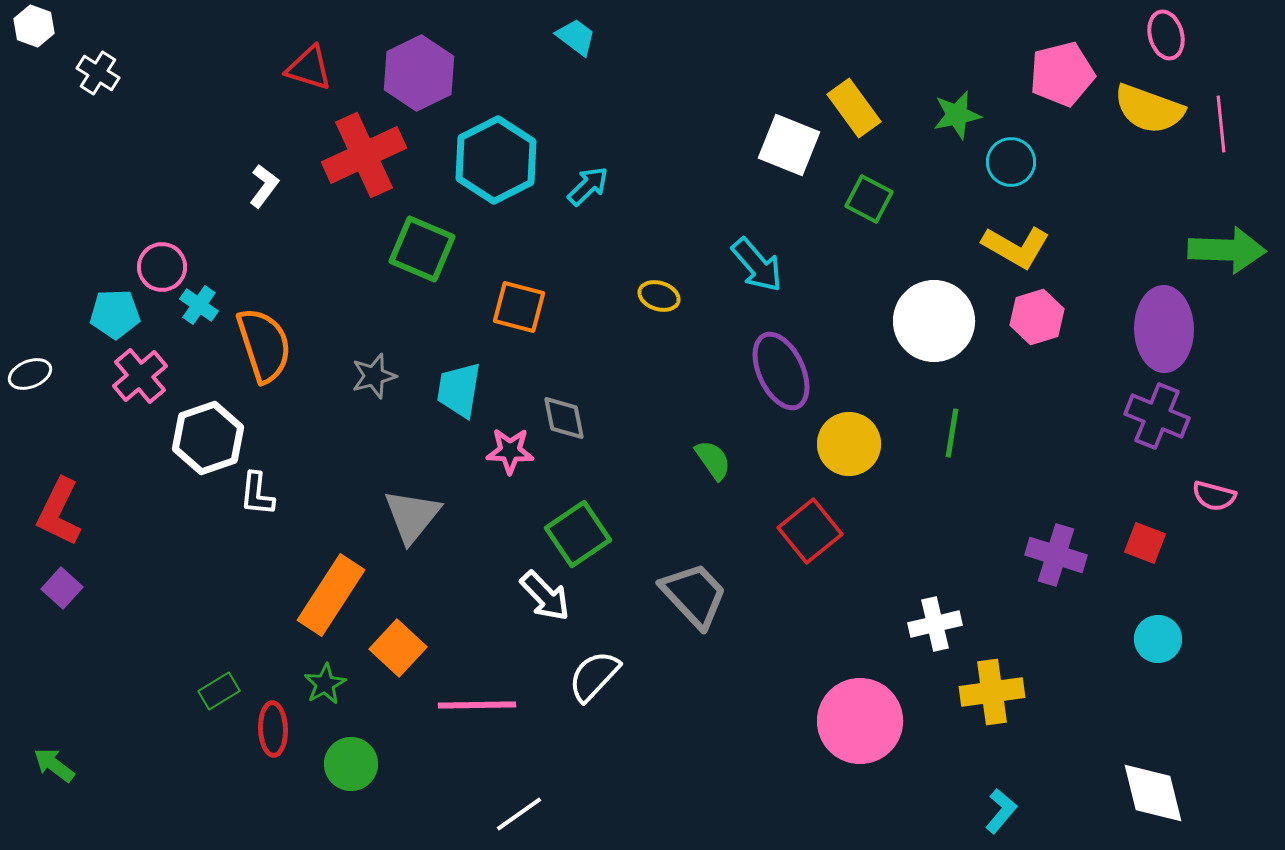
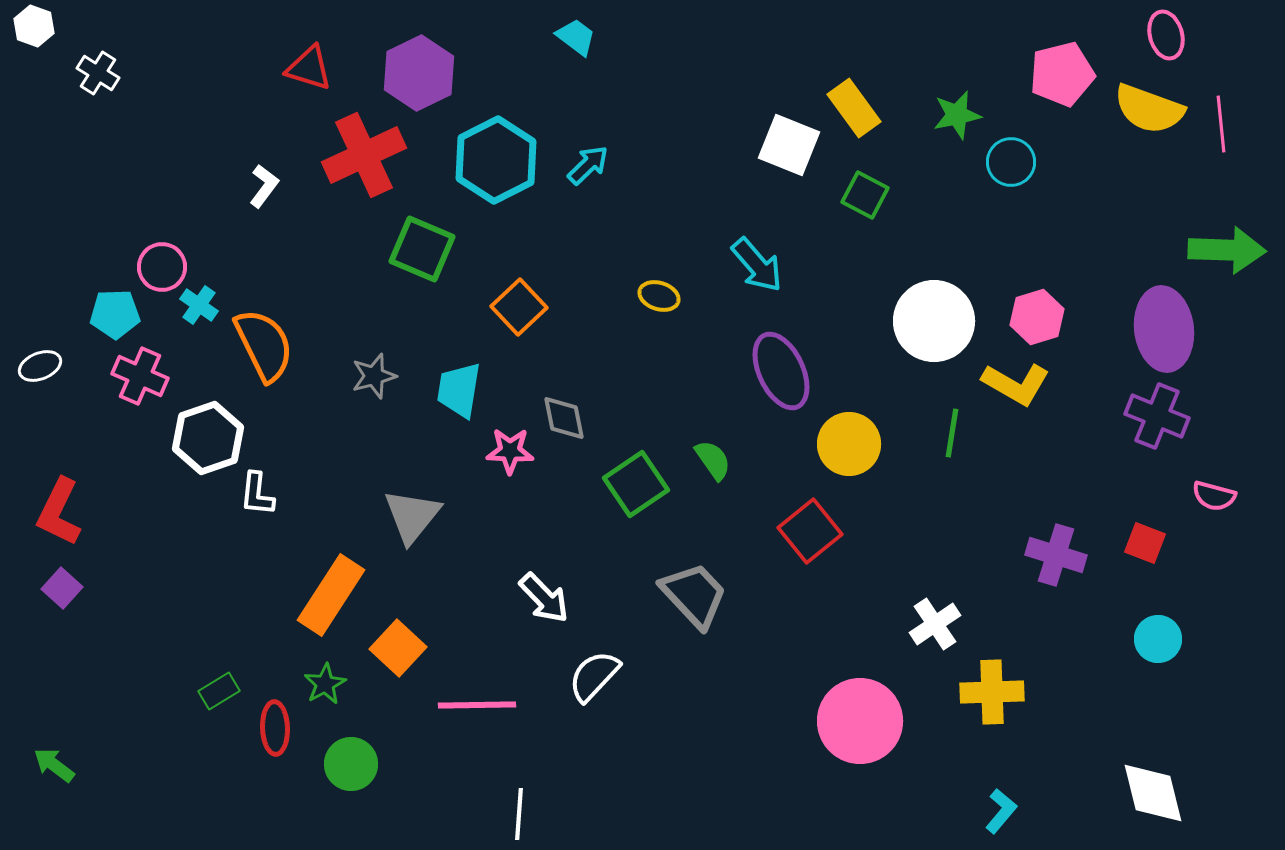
cyan arrow at (588, 186): moved 21 px up
green square at (869, 199): moved 4 px left, 4 px up
yellow L-shape at (1016, 247): moved 137 px down
orange square at (519, 307): rotated 32 degrees clockwise
purple ellipse at (1164, 329): rotated 6 degrees counterclockwise
orange semicircle at (264, 345): rotated 8 degrees counterclockwise
white ellipse at (30, 374): moved 10 px right, 8 px up
pink cross at (140, 376): rotated 26 degrees counterclockwise
green square at (578, 534): moved 58 px right, 50 px up
white arrow at (545, 596): moved 1 px left, 2 px down
white cross at (935, 624): rotated 21 degrees counterclockwise
yellow cross at (992, 692): rotated 6 degrees clockwise
red ellipse at (273, 729): moved 2 px right, 1 px up
white line at (519, 814): rotated 51 degrees counterclockwise
